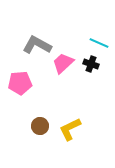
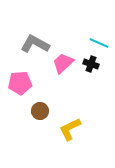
gray L-shape: moved 2 px left, 1 px up
brown circle: moved 15 px up
